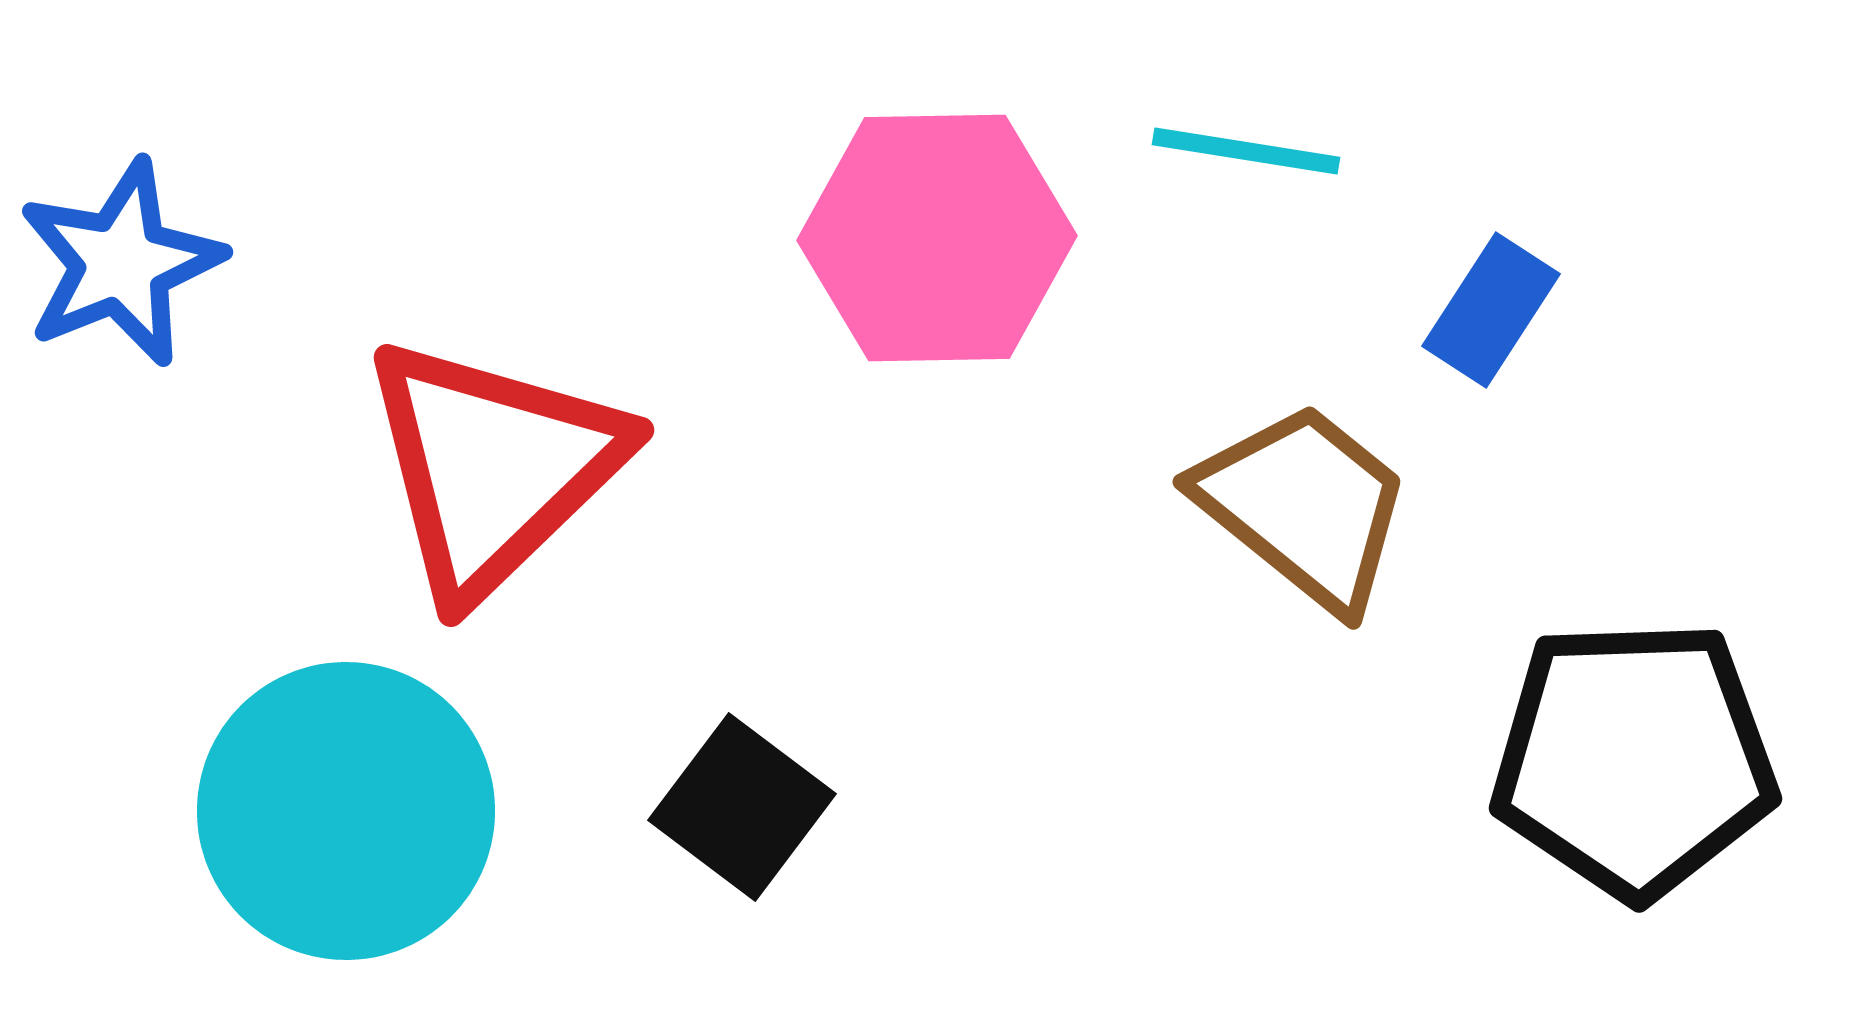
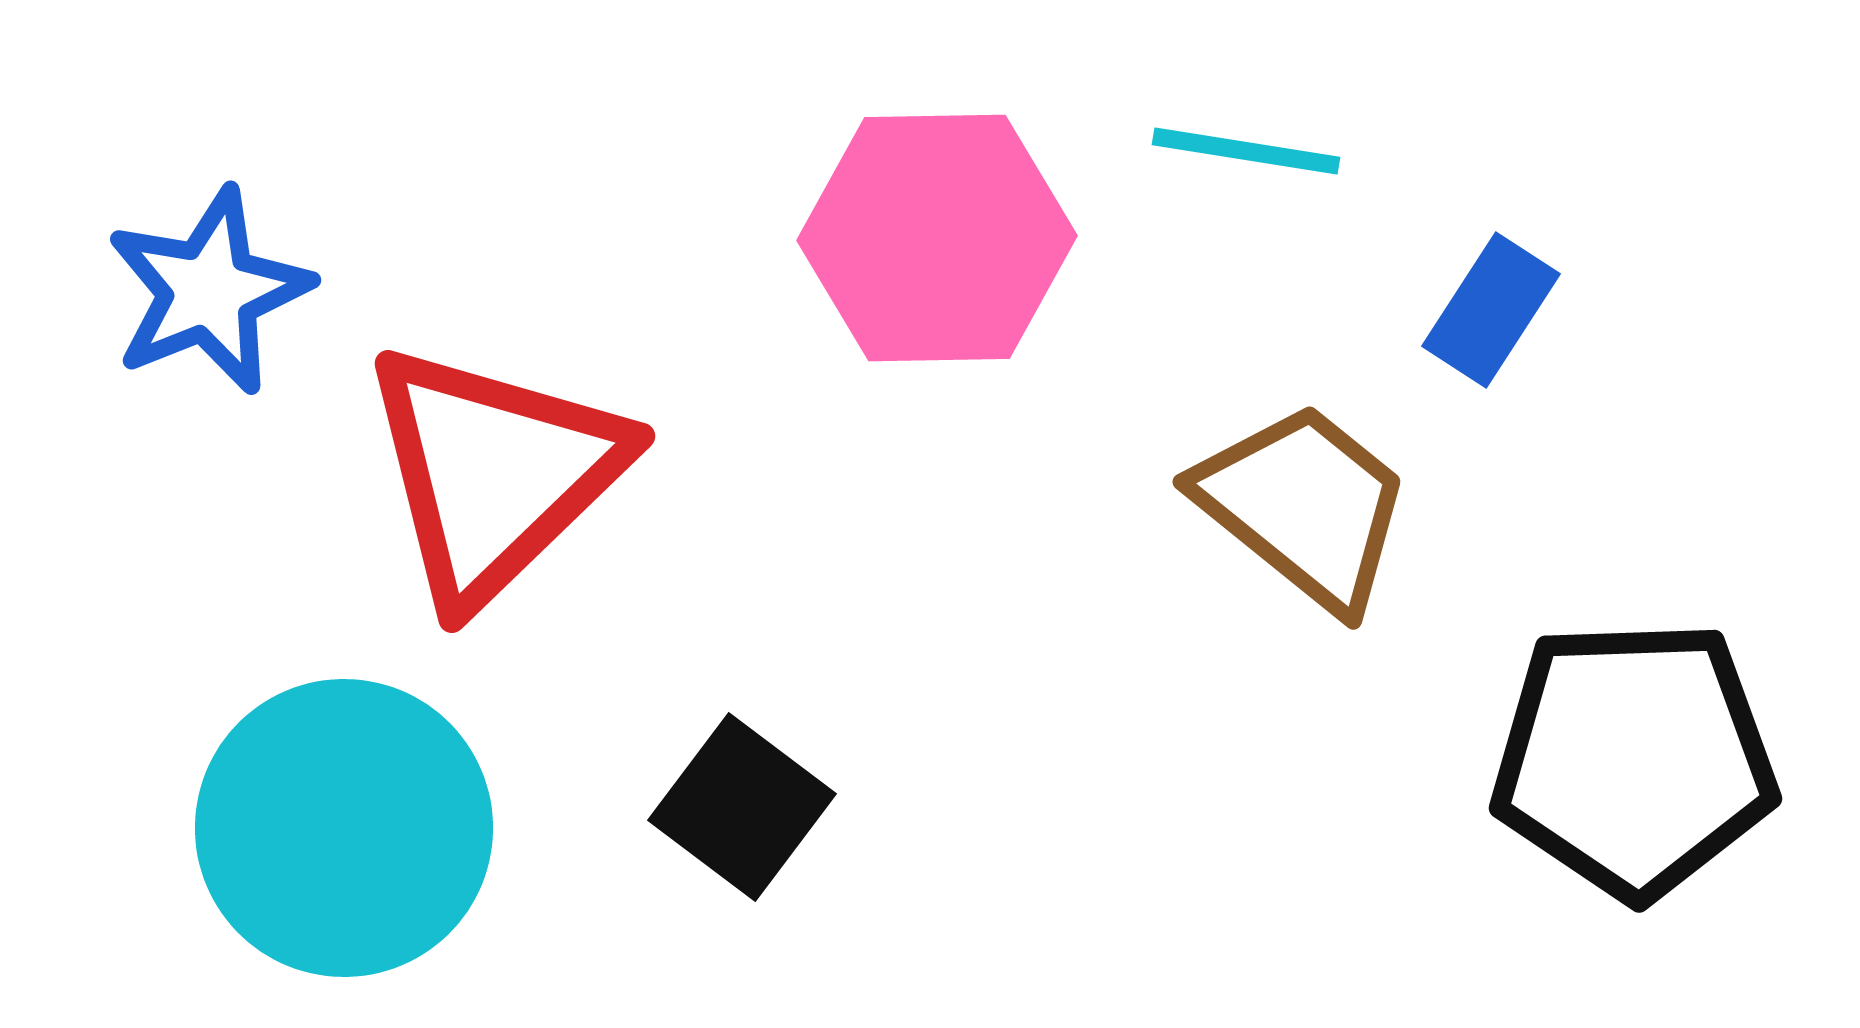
blue star: moved 88 px right, 28 px down
red triangle: moved 1 px right, 6 px down
cyan circle: moved 2 px left, 17 px down
